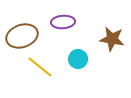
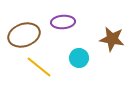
brown ellipse: moved 2 px right, 1 px up
cyan circle: moved 1 px right, 1 px up
yellow line: moved 1 px left
